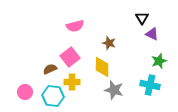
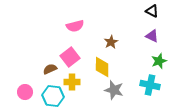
black triangle: moved 10 px right, 7 px up; rotated 32 degrees counterclockwise
purple triangle: moved 2 px down
brown star: moved 2 px right, 1 px up; rotated 24 degrees clockwise
